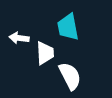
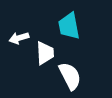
cyan trapezoid: moved 1 px right, 1 px up
white arrow: rotated 24 degrees counterclockwise
